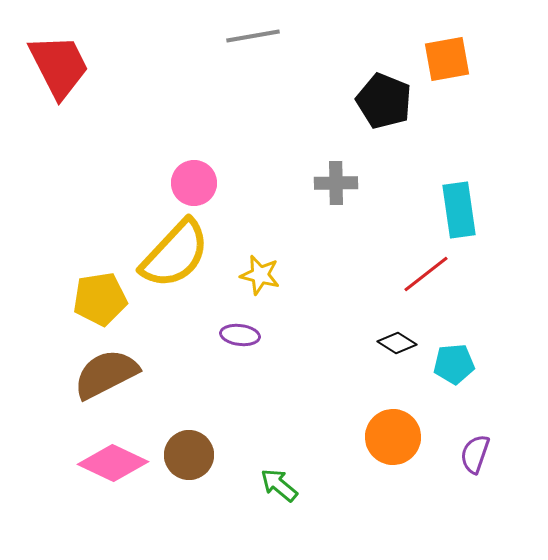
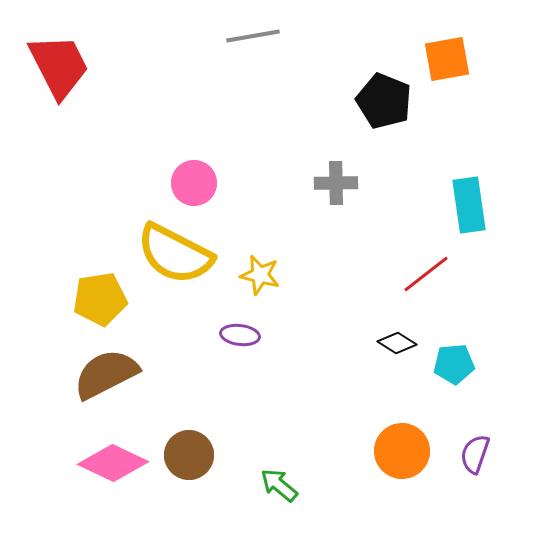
cyan rectangle: moved 10 px right, 5 px up
yellow semicircle: rotated 74 degrees clockwise
orange circle: moved 9 px right, 14 px down
